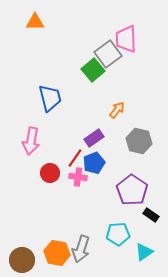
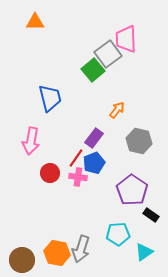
purple rectangle: rotated 18 degrees counterclockwise
red line: moved 1 px right
